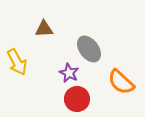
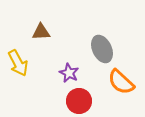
brown triangle: moved 3 px left, 3 px down
gray ellipse: moved 13 px right; rotated 12 degrees clockwise
yellow arrow: moved 1 px right, 1 px down
red circle: moved 2 px right, 2 px down
